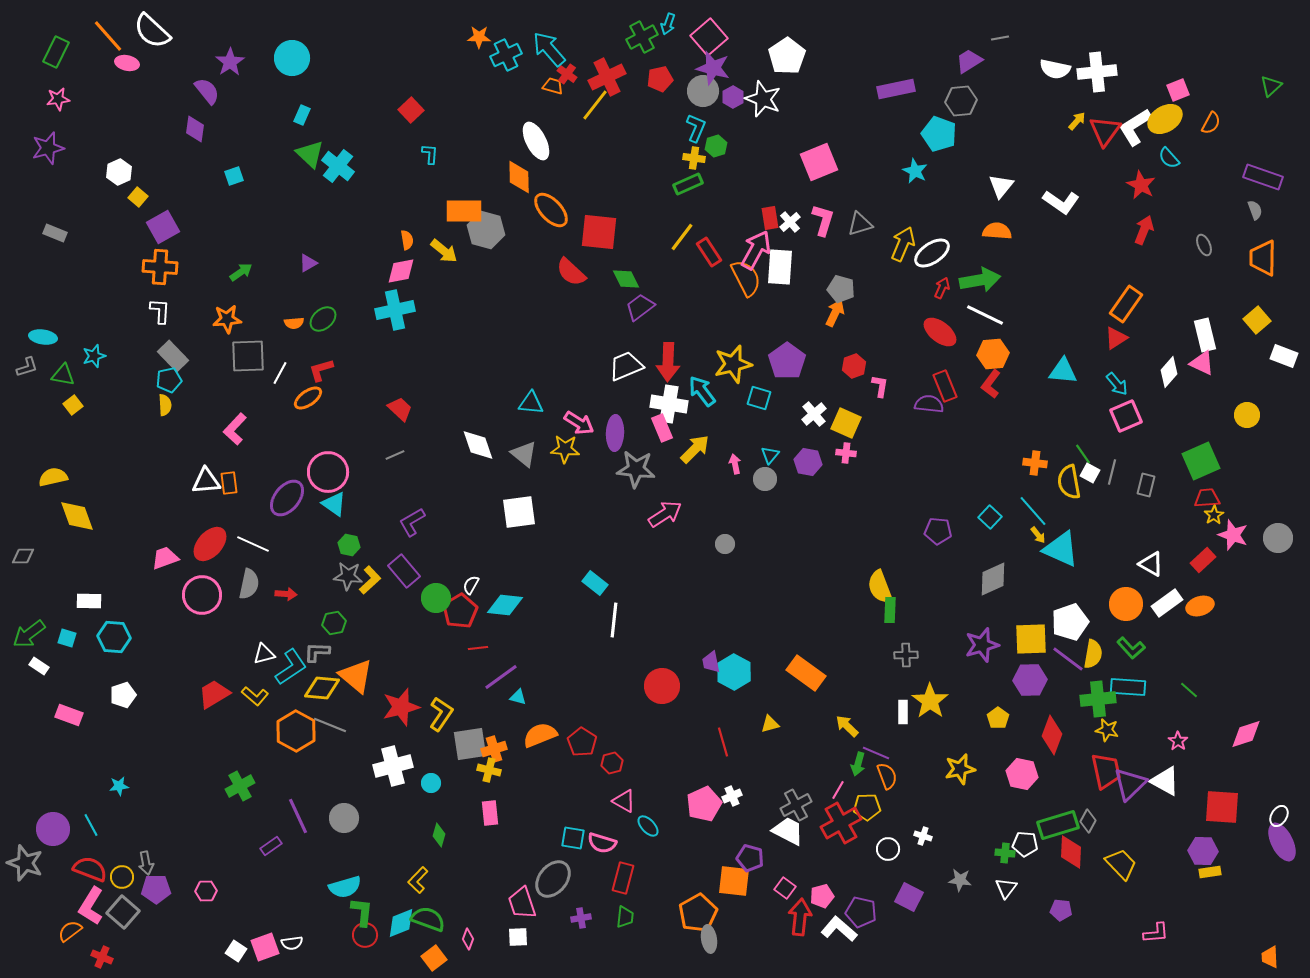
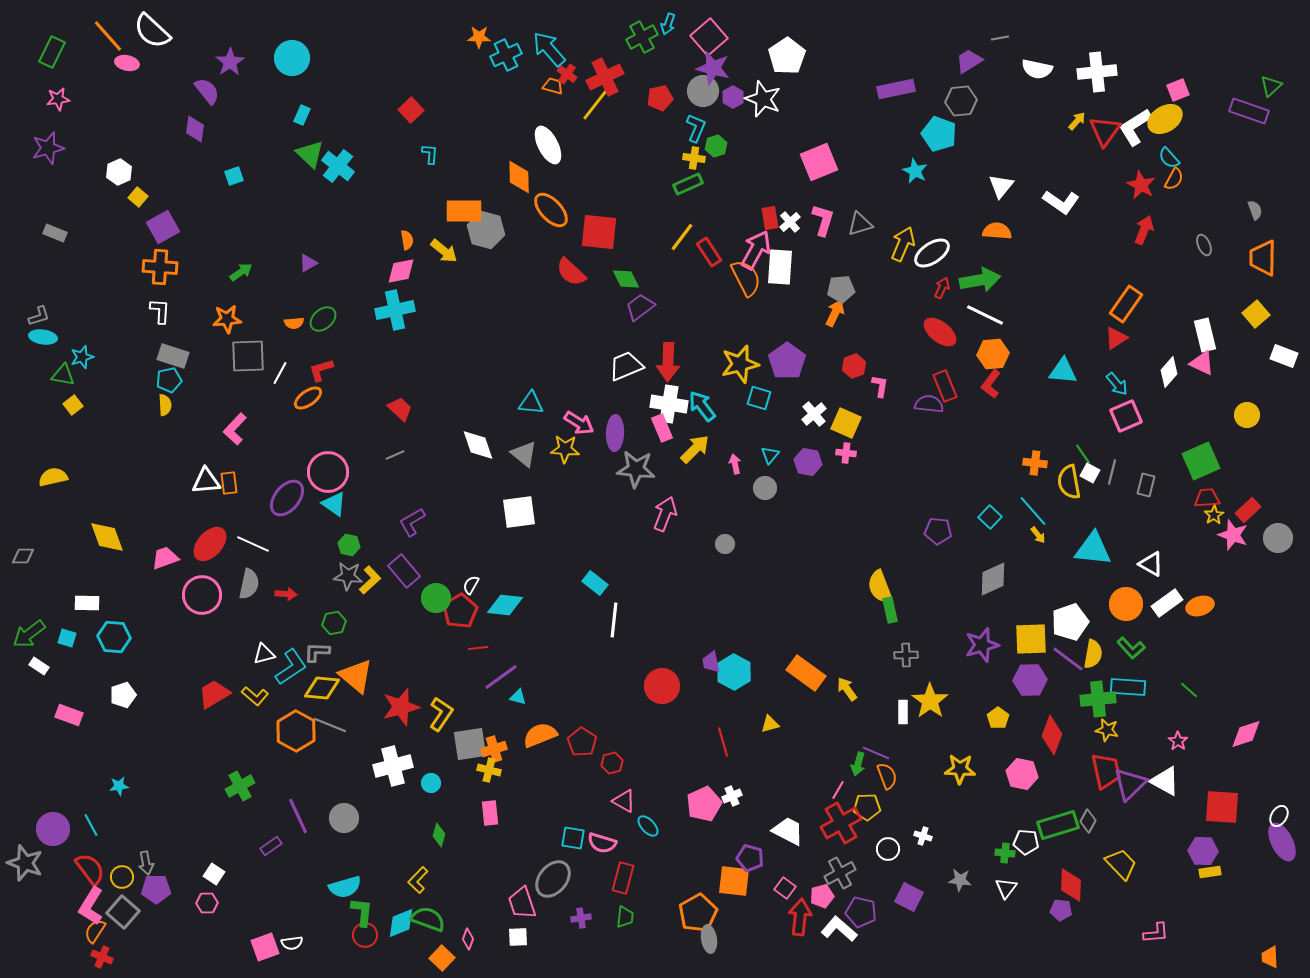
green rectangle at (56, 52): moved 4 px left
white semicircle at (1055, 69): moved 18 px left
red cross at (607, 77): moved 2 px left
red pentagon at (660, 79): moved 19 px down
orange semicircle at (1211, 123): moved 37 px left, 56 px down
white ellipse at (536, 141): moved 12 px right, 4 px down
purple rectangle at (1263, 177): moved 14 px left, 66 px up
gray pentagon at (841, 289): rotated 20 degrees counterclockwise
yellow square at (1257, 320): moved 1 px left, 6 px up
cyan star at (94, 356): moved 12 px left, 1 px down
gray rectangle at (173, 356): rotated 28 degrees counterclockwise
yellow star at (733, 364): moved 7 px right
gray L-shape at (27, 367): moved 12 px right, 51 px up
cyan arrow at (702, 391): moved 15 px down
gray circle at (765, 479): moved 9 px down
pink arrow at (665, 514): rotated 36 degrees counterclockwise
yellow diamond at (77, 516): moved 30 px right, 21 px down
cyan triangle at (1061, 549): moved 32 px right; rotated 18 degrees counterclockwise
red rectangle at (1203, 560): moved 45 px right, 50 px up
white rectangle at (89, 601): moved 2 px left, 2 px down
green rectangle at (890, 610): rotated 15 degrees counterclockwise
yellow arrow at (847, 726): moved 37 px up; rotated 10 degrees clockwise
yellow star at (960, 769): rotated 16 degrees clockwise
gray cross at (796, 805): moved 44 px right, 68 px down
white pentagon at (1025, 844): moved 1 px right, 2 px up
red diamond at (1071, 852): moved 33 px down
red semicircle at (90, 869): rotated 32 degrees clockwise
pink hexagon at (206, 891): moved 1 px right, 12 px down
orange semicircle at (70, 931): moved 25 px right; rotated 20 degrees counterclockwise
white square at (236, 951): moved 22 px left, 77 px up
orange square at (434, 958): moved 8 px right; rotated 10 degrees counterclockwise
